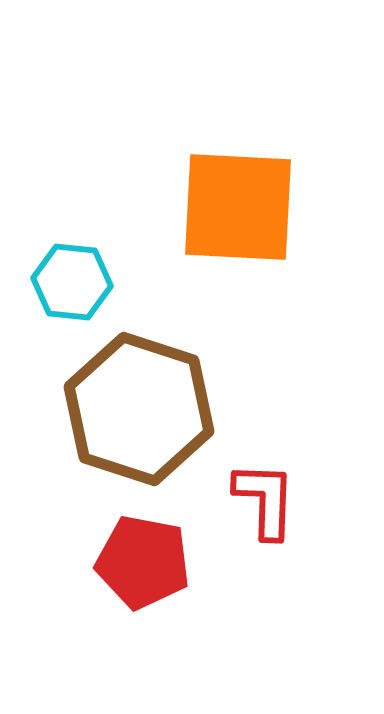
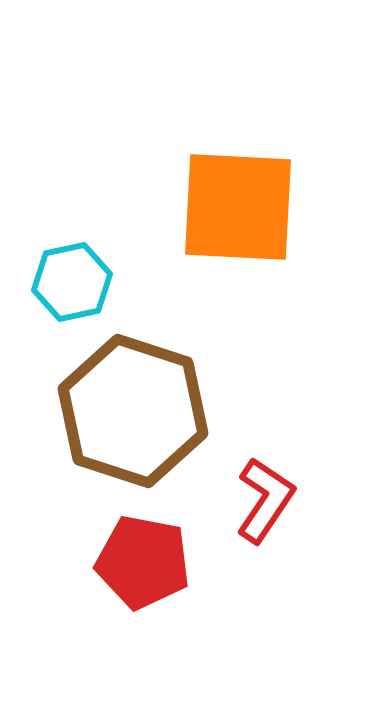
cyan hexagon: rotated 18 degrees counterclockwise
brown hexagon: moved 6 px left, 2 px down
red L-shape: rotated 32 degrees clockwise
